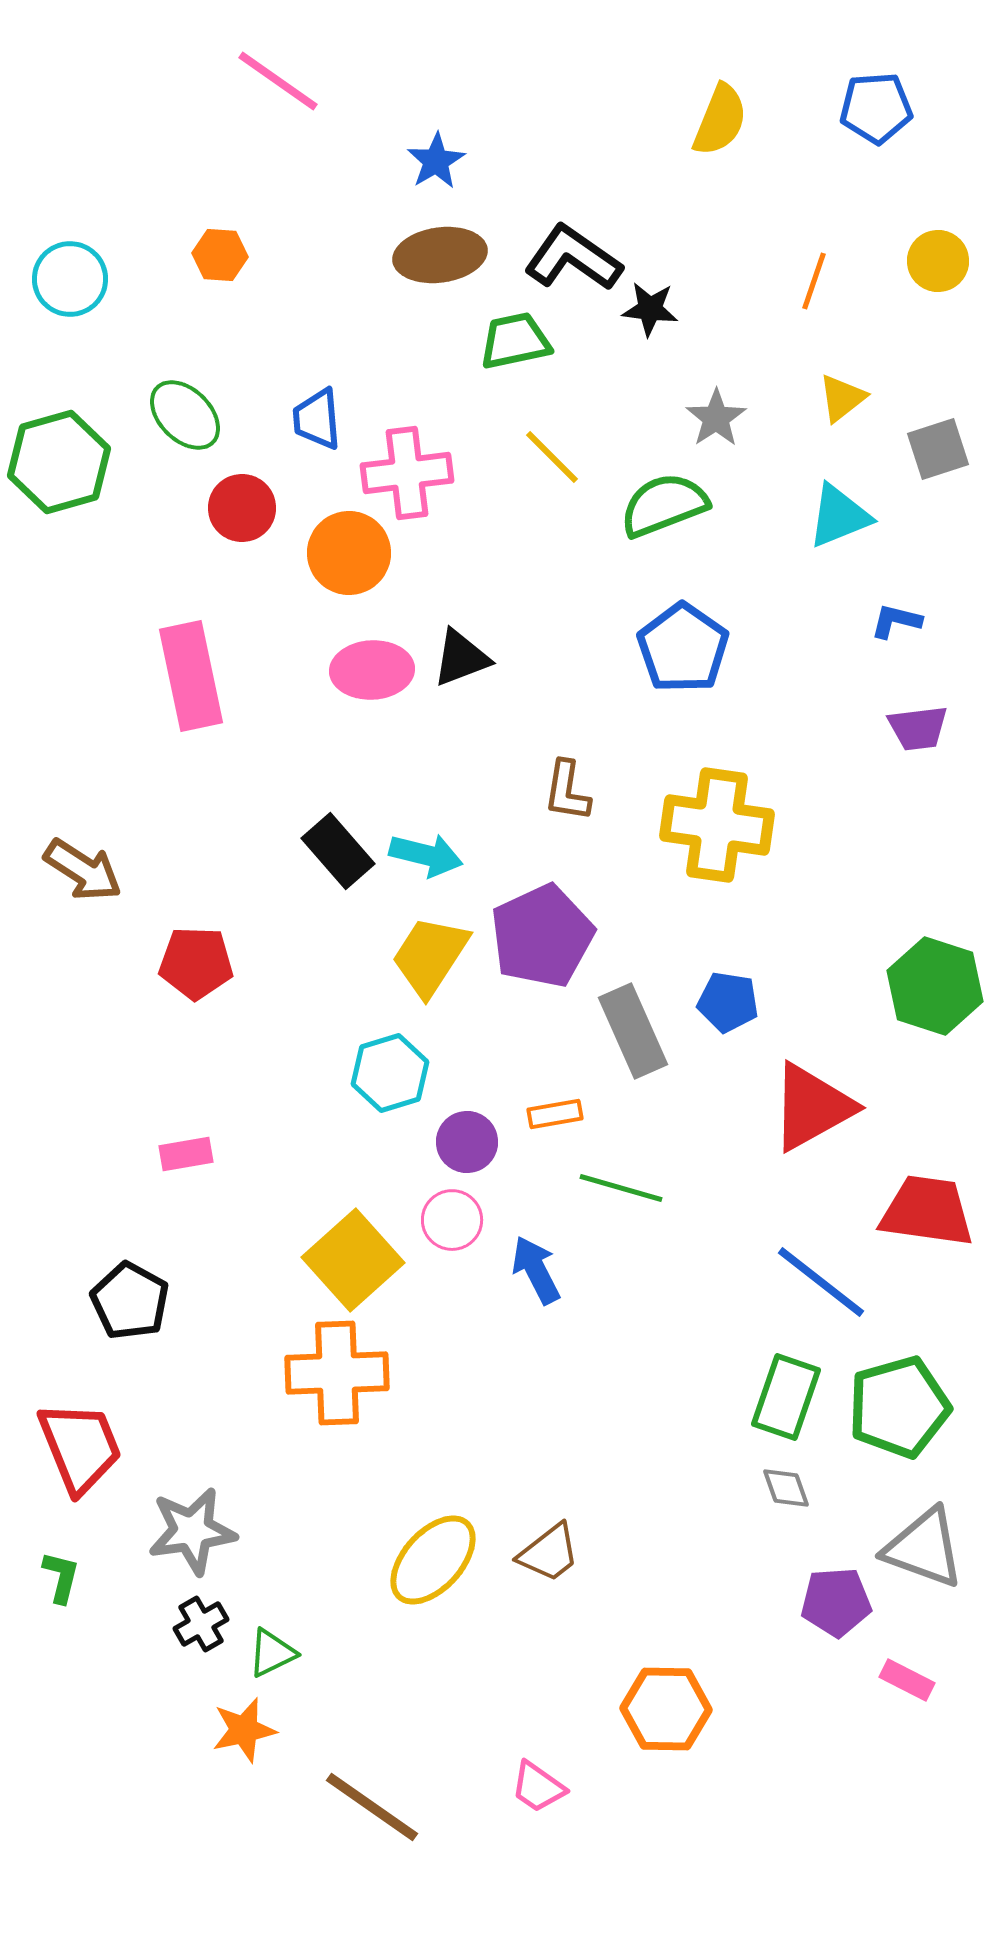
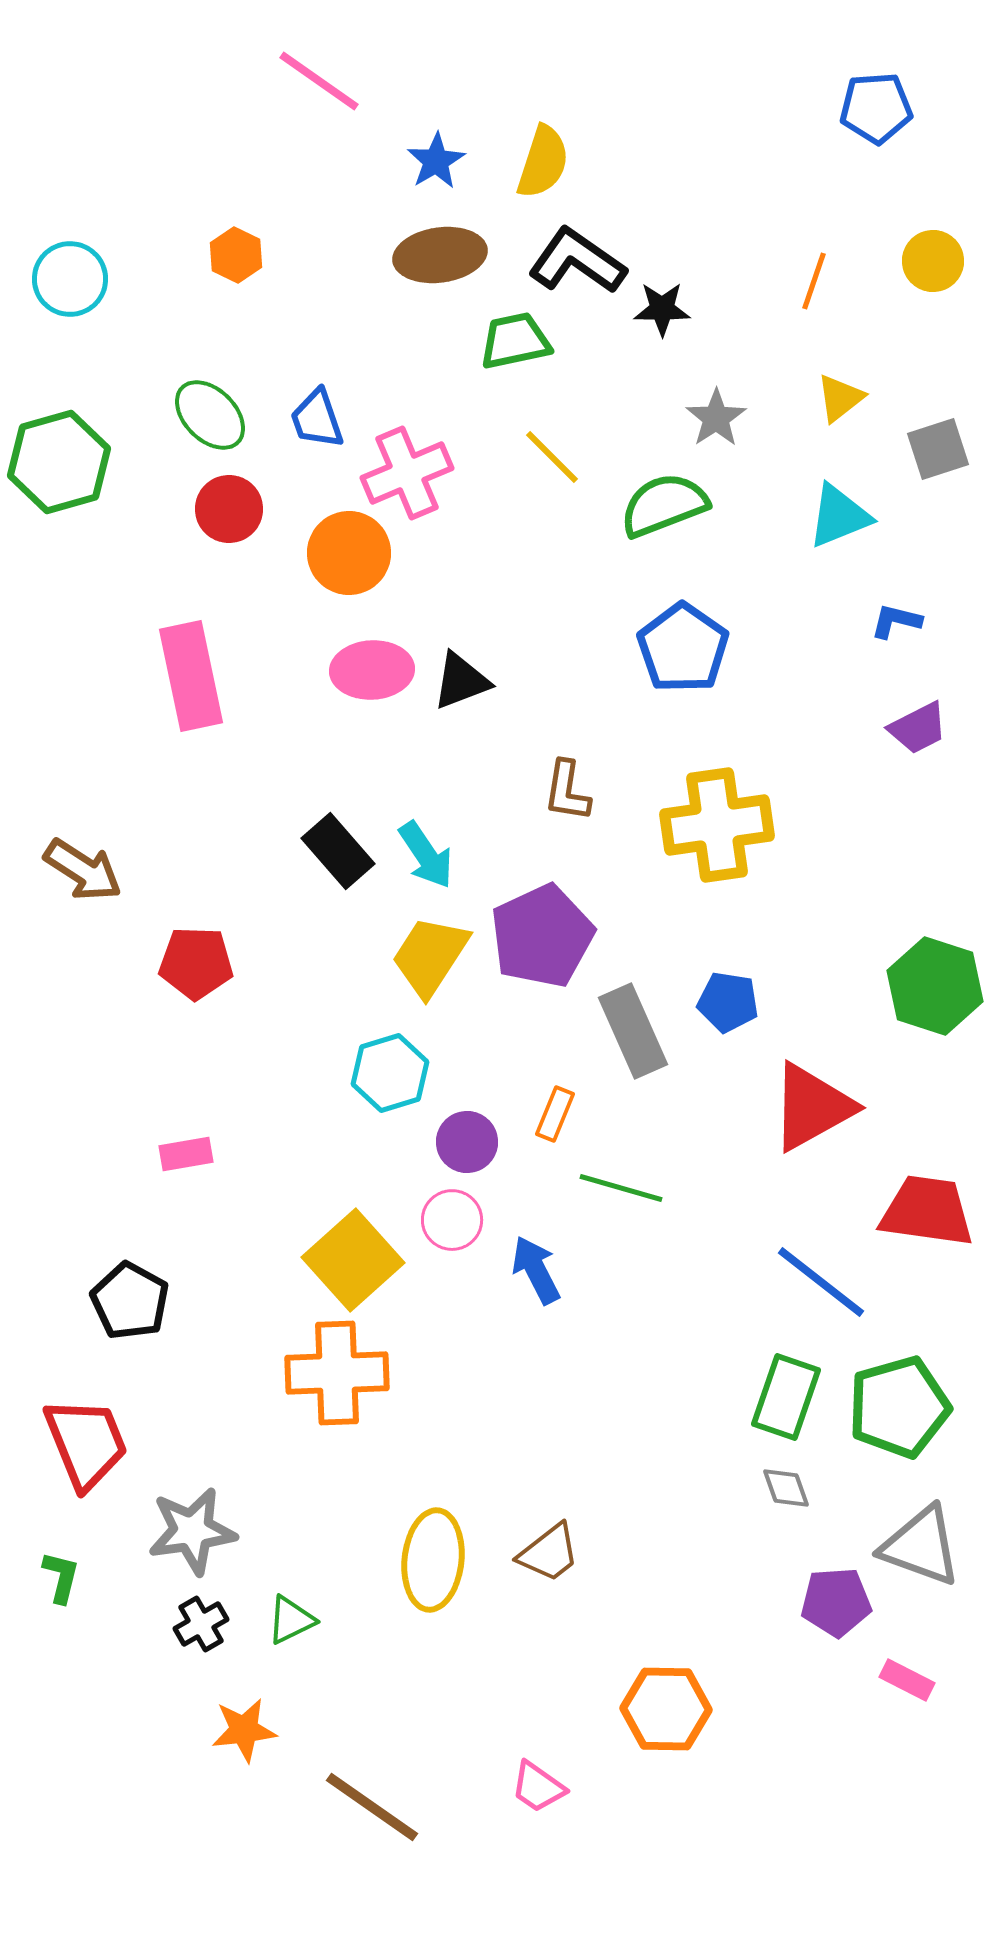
pink line at (278, 81): moved 41 px right
yellow semicircle at (720, 120): moved 177 px left, 42 px down; rotated 4 degrees counterclockwise
orange hexagon at (220, 255): moved 16 px right; rotated 22 degrees clockwise
black L-shape at (573, 258): moved 4 px right, 3 px down
yellow circle at (938, 261): moved 5 px left
black star at (650, 309): moved 12 px right; rotated 6 degrees counterclockwise
yellow triangle at (842, 398): moved 2 px left
green ellipse at (185, 415): moved 25 px right
blue trapezoid at (317, 419): rotated 14 degrees counterclockwise
pink cross at (407, 473): rotated 16 degrees counterclockwise
red circle at (242, 508): moved 13 px left, 1 px down
black triangle at (461, 658): moved 23 px down
purple trapezoid at (918, 728): rotated 20 degrees counterclockwise
yellow cross at (717, 825): rotated 16 degrees counterclockwise
cyan arrow at (426, 855): rotated 42 degrees clockwise
orange rectangle at (555, 1114): rotated 58 degrees counterclockwise
red trapezoid at (80, 1447): moved 6 px right, 4 px up
gray triangle at (924, 1548): moved 3 px left, 2 px up
yellow ellipse at (433, 1560): rotated 36 degrees counterclockwise
green triangle at (272, 1653): moved 19 px right, 33 px up
orange star at (244, 1730): rotated 6 degrees clockwise
